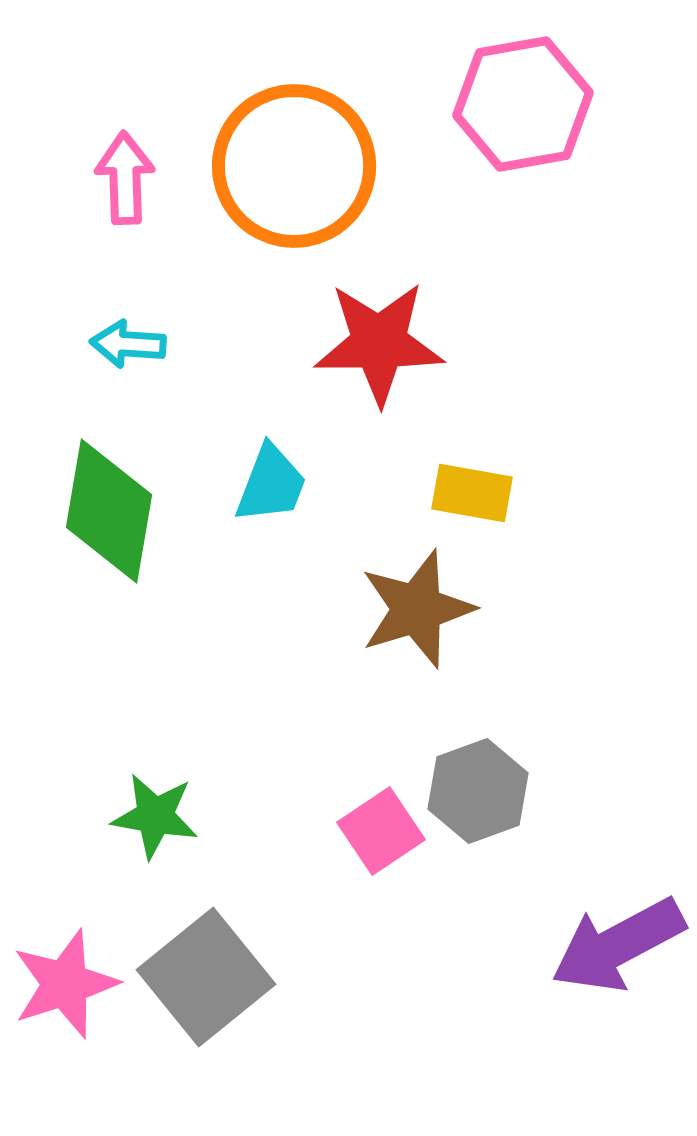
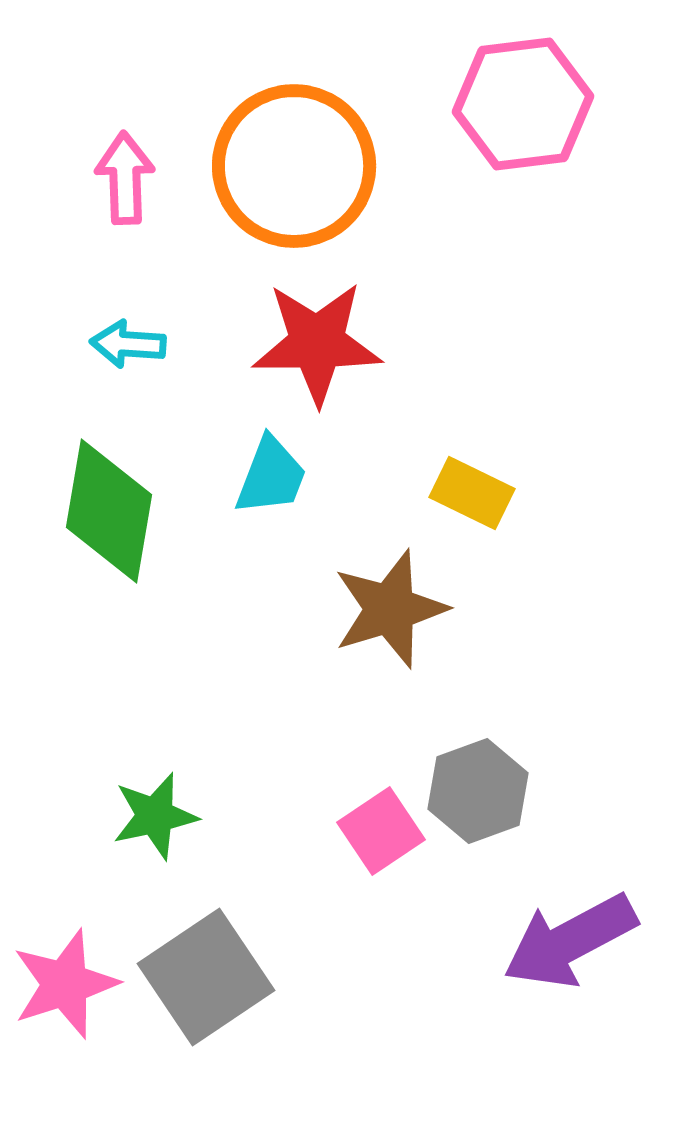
pink hexagon: rotated 3 degrees clockwise
red star: moved 62 px left
cyan trapezoid: moved 8 px up
yellow rectangle: rotated 16 degrees clockwise
brown star: moved 27 px left
green star: rotated 22 degrees counterclockwise
purple arrow: moved 48 px left, 4 px up
gray square: rotated 5 degrees clockwise
